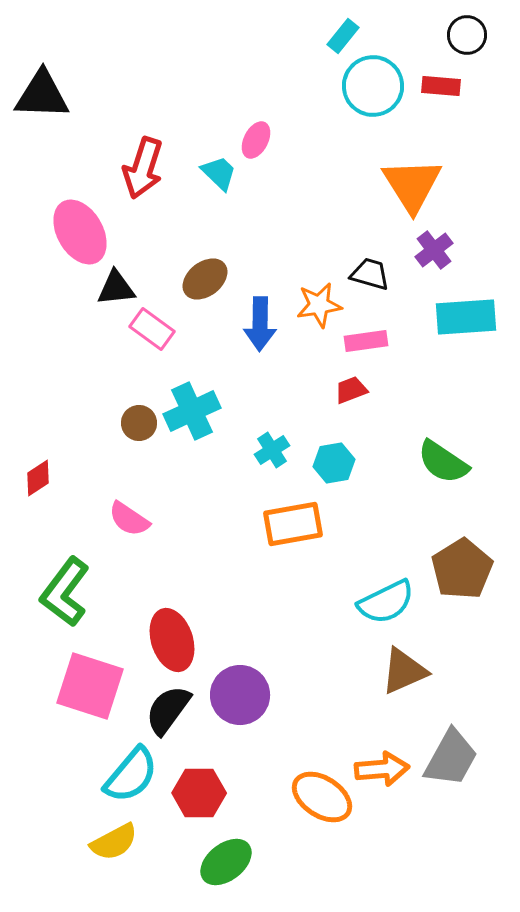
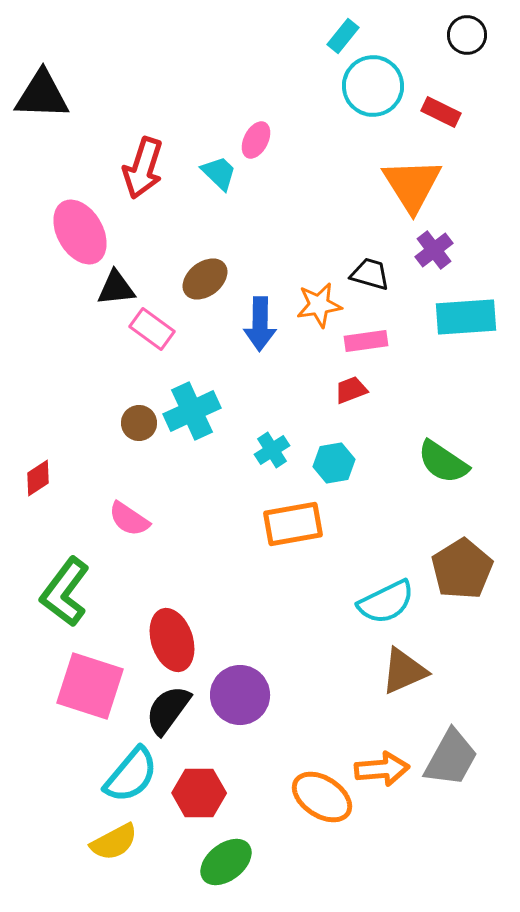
red rectangle at (441, 86): moved 26 px down; rotated 21 degrees clockwise
